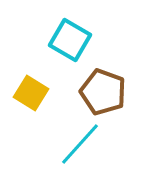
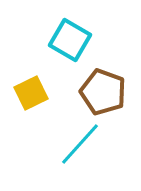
yellow square: rotated 32 degrees clockwise
